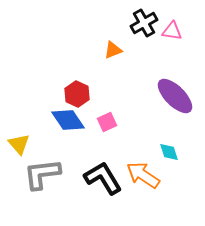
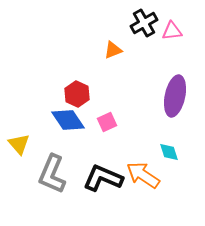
pink triangle: rotated 15 degrees counterclockwise
purple ellipse: rotated 57 degrees clockwise
gray L-shape: moved 10 px right; rotated 60 degrees counterclockwise
black L-shape: rotated 36 degrees counterclockwise
